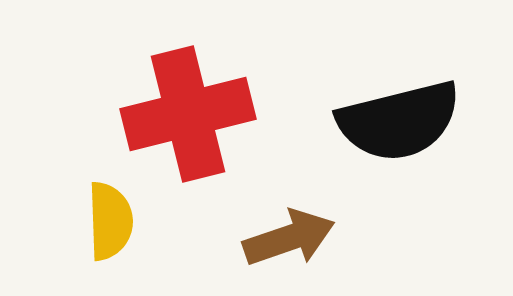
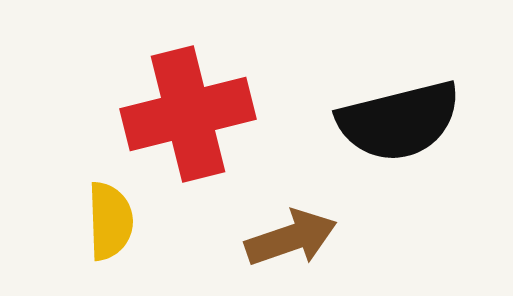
brown arrow: moved 2 px right
